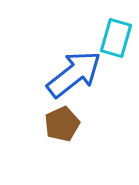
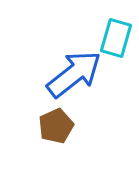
brown pentagon: moved 6 px left, 2 px down
